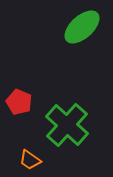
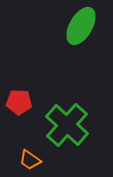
green ellipse: moved 1 px left, 1 px up; rotated 18 degrees counterclockwise
red pentagon: rotated 20 degrees counterclockwise
